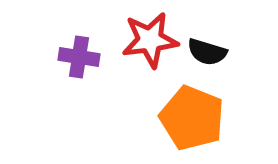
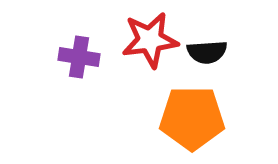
black semicircle: rotated 21 degrees counterclockwise
orange pentagon: rotated 22 degrees counterclockwise
